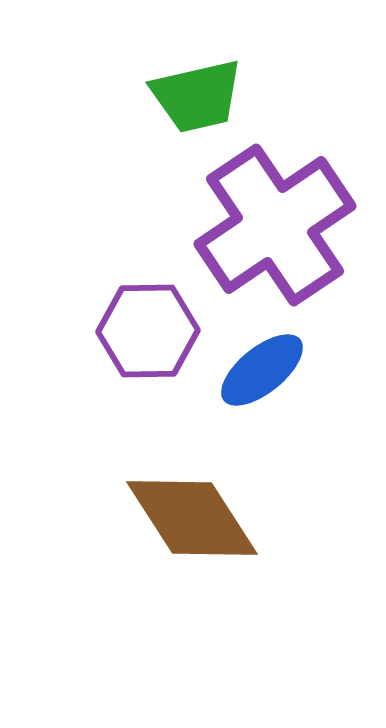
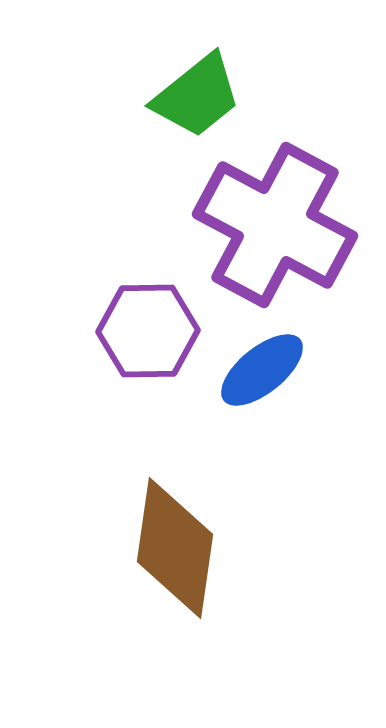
green trapezoid: rotated 26 degrees counterclockwise
purple cross: rotated 28 degrees counterclockwise
brown diamond: moved 17 px left, 30 px down; rotated 41 degrees clockwise
